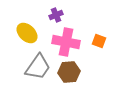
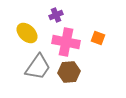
orange square: moved 1 px left, 3 px up
